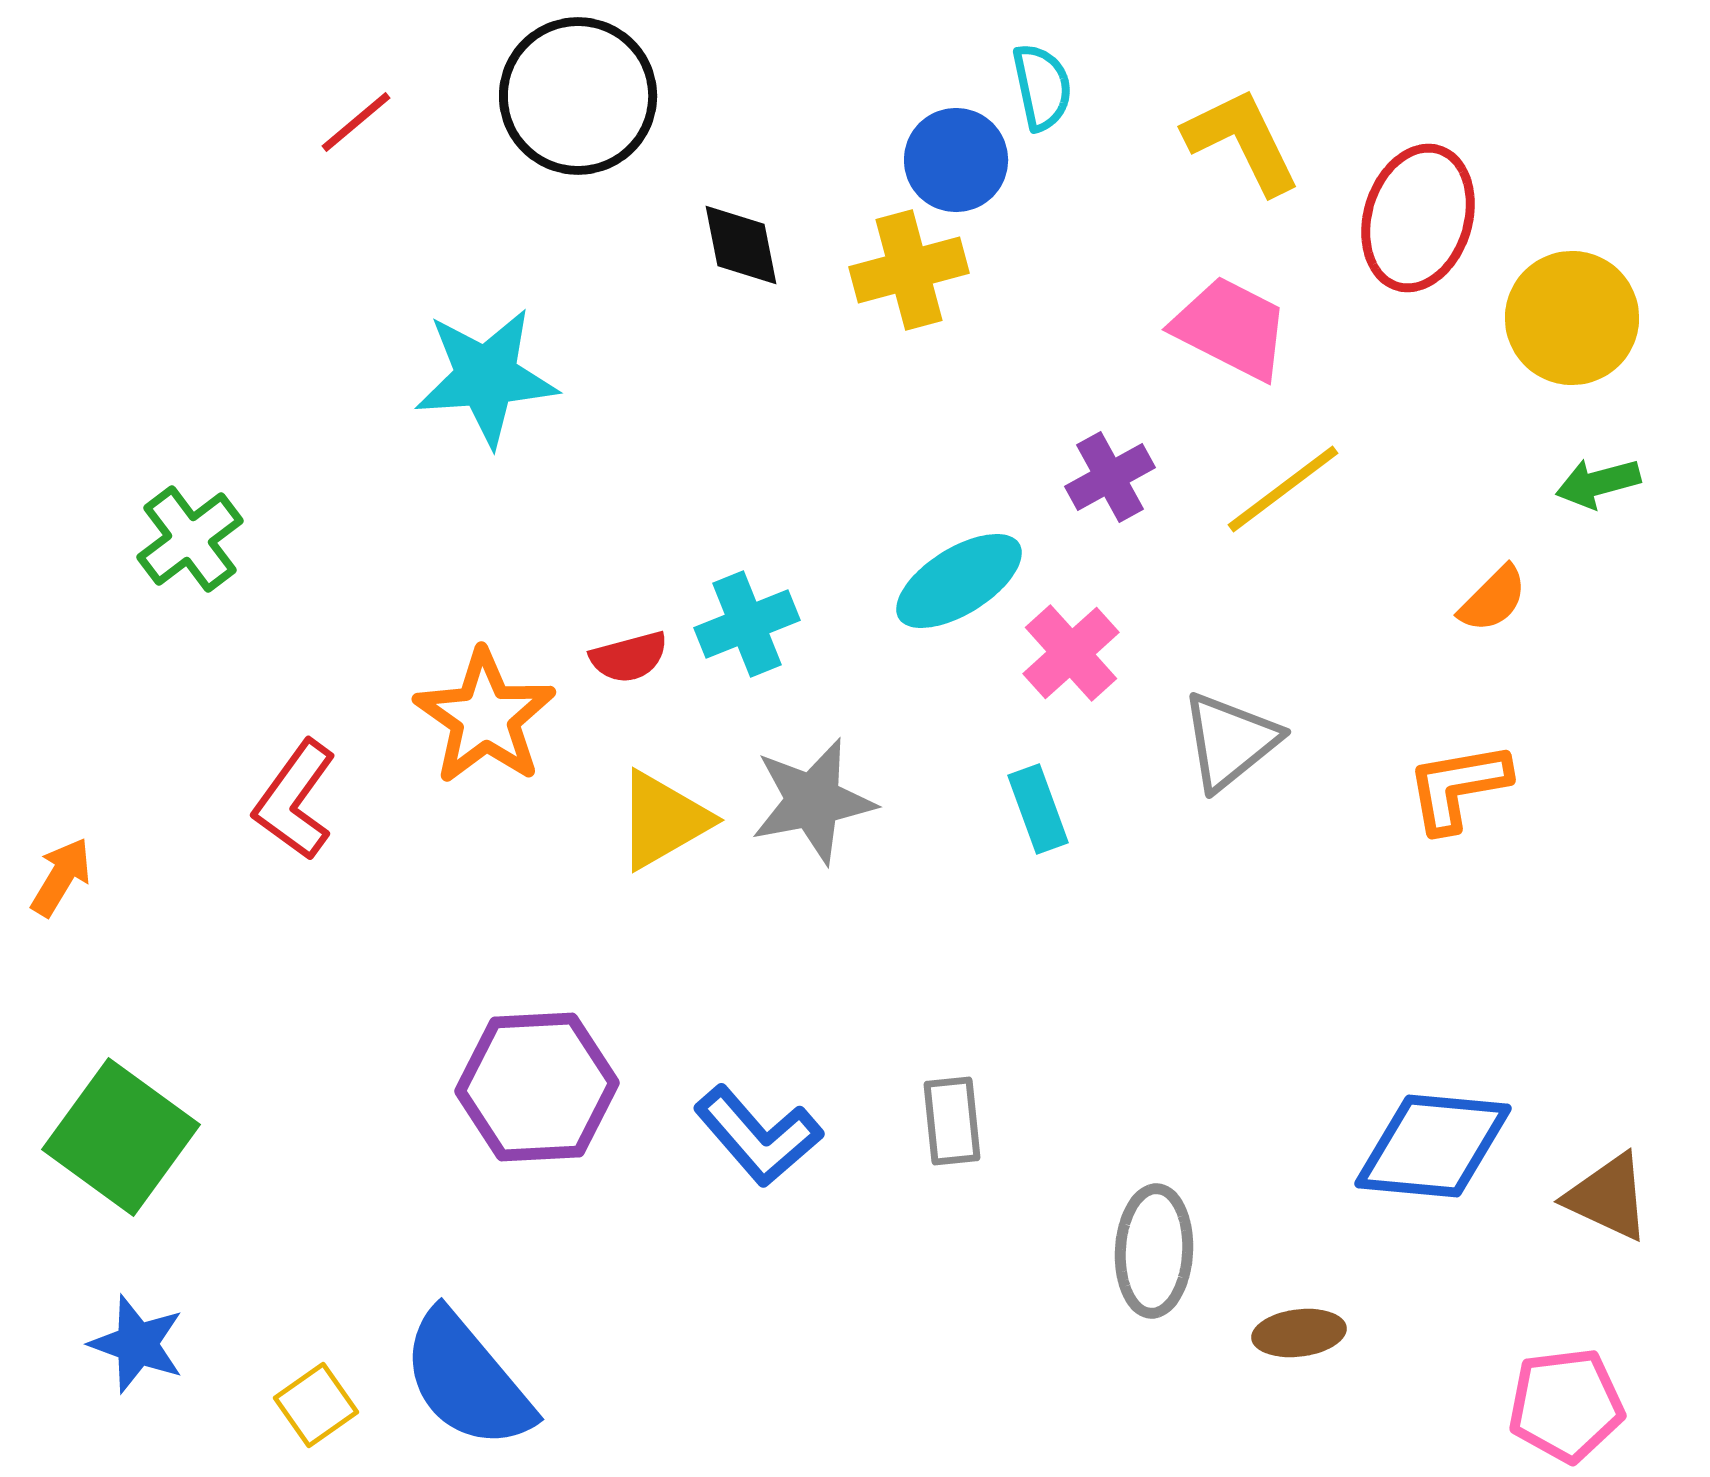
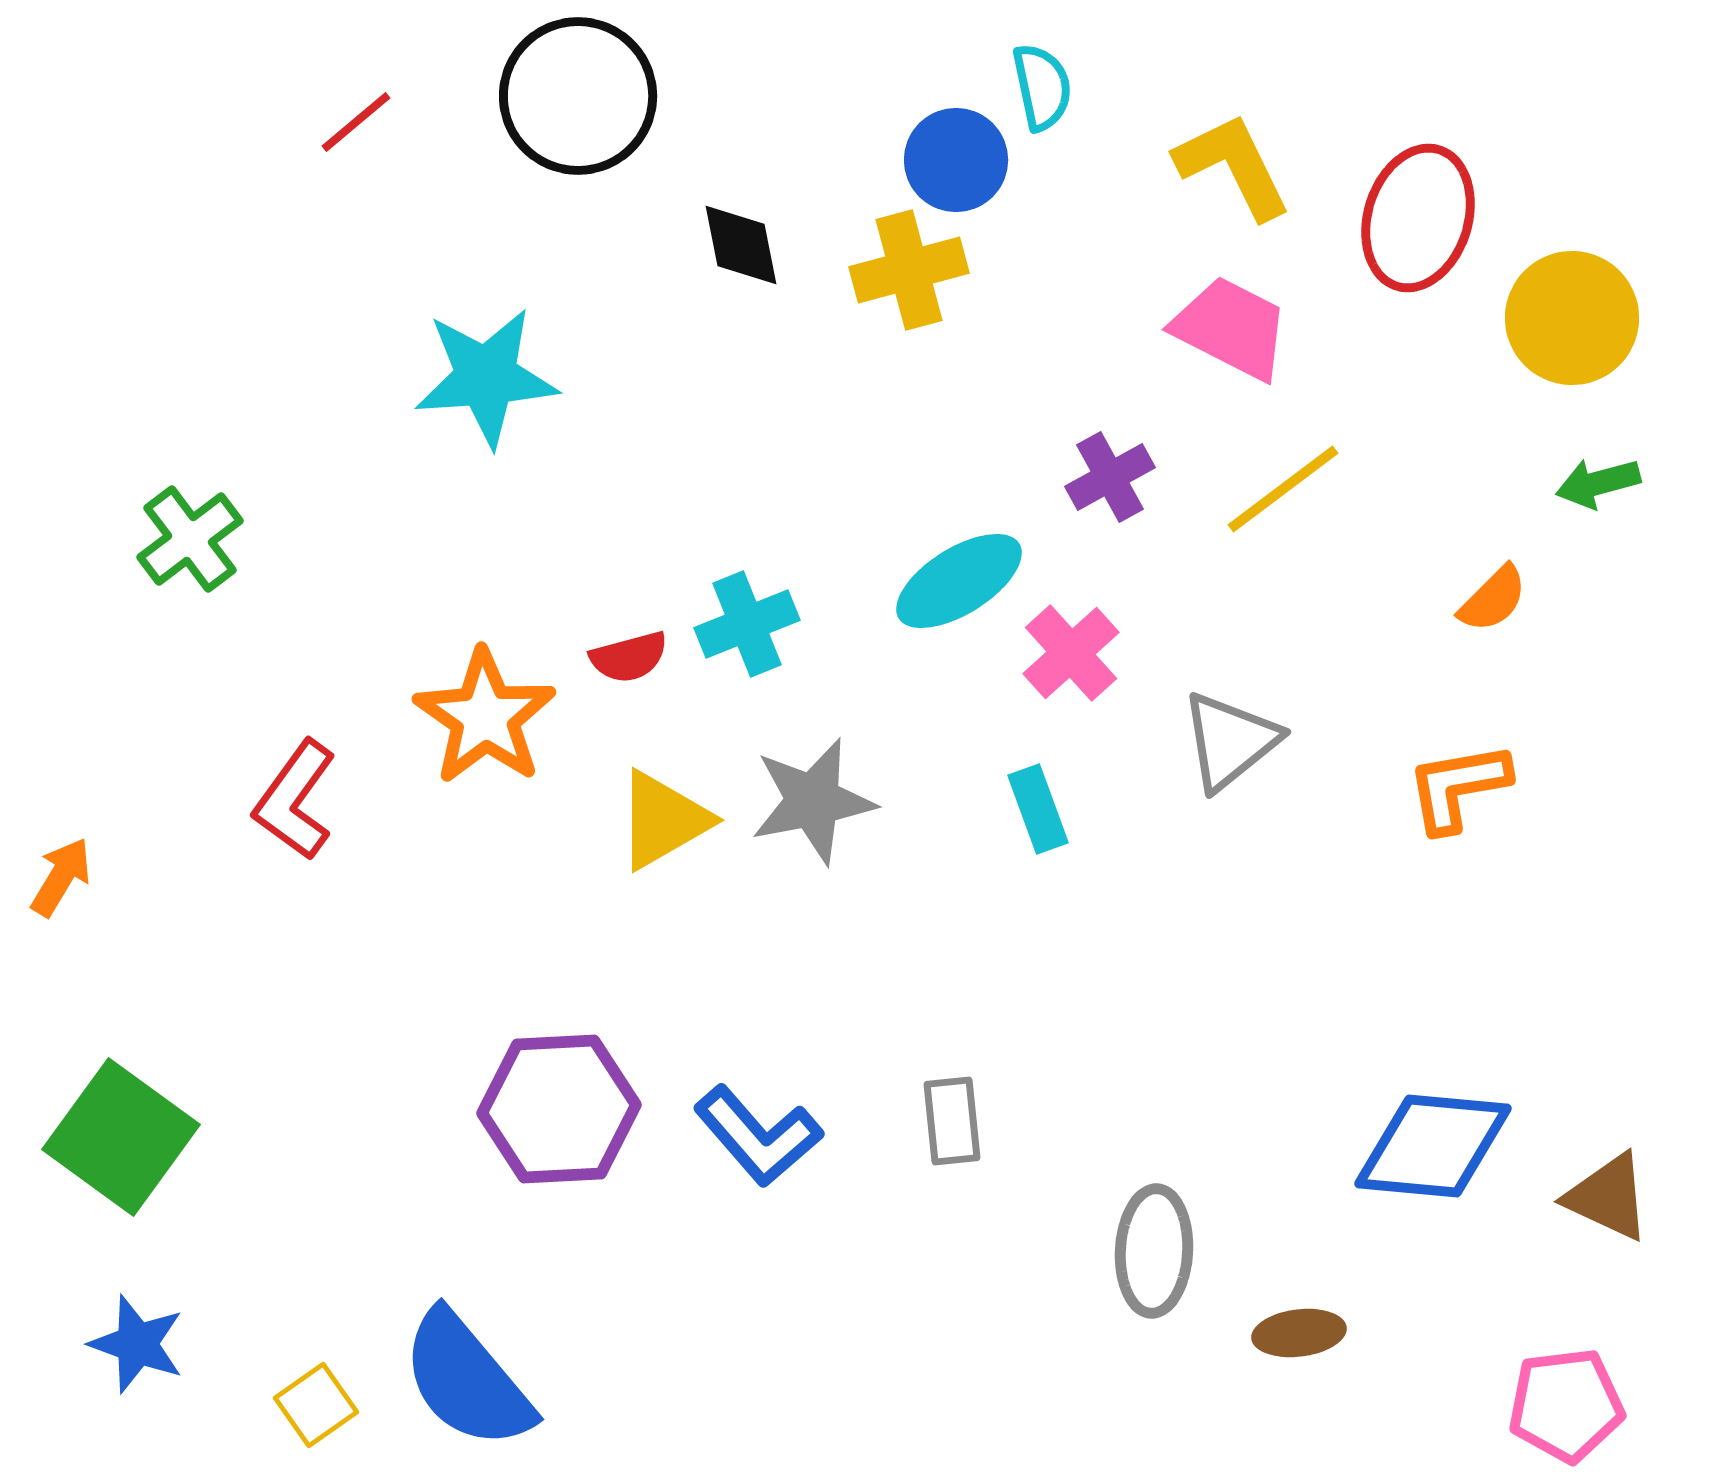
yellow L-shape: moved 9 px left, 25 px down
purple hexagon: moved 22 px right, 22 px down
